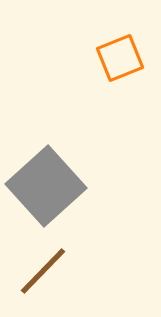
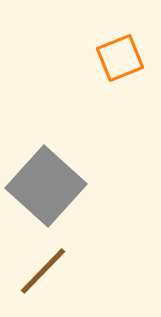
gray square: rotated 6 degrees counterclockwise
